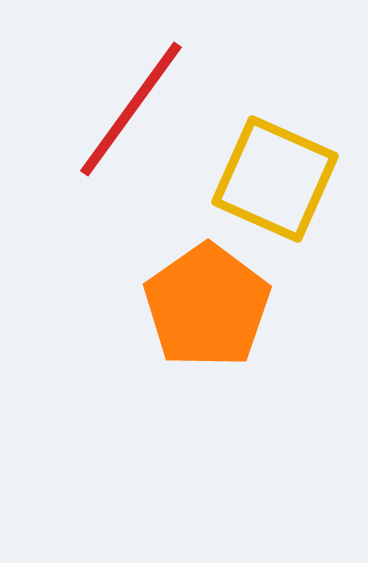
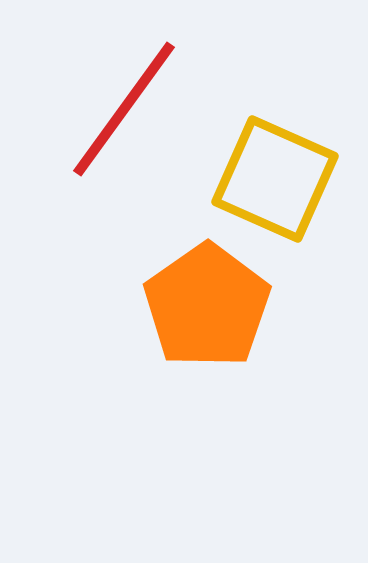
red line: moved 7 px left
